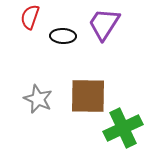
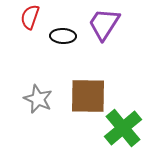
green cross: rotated 15 degrees counterclockwise
